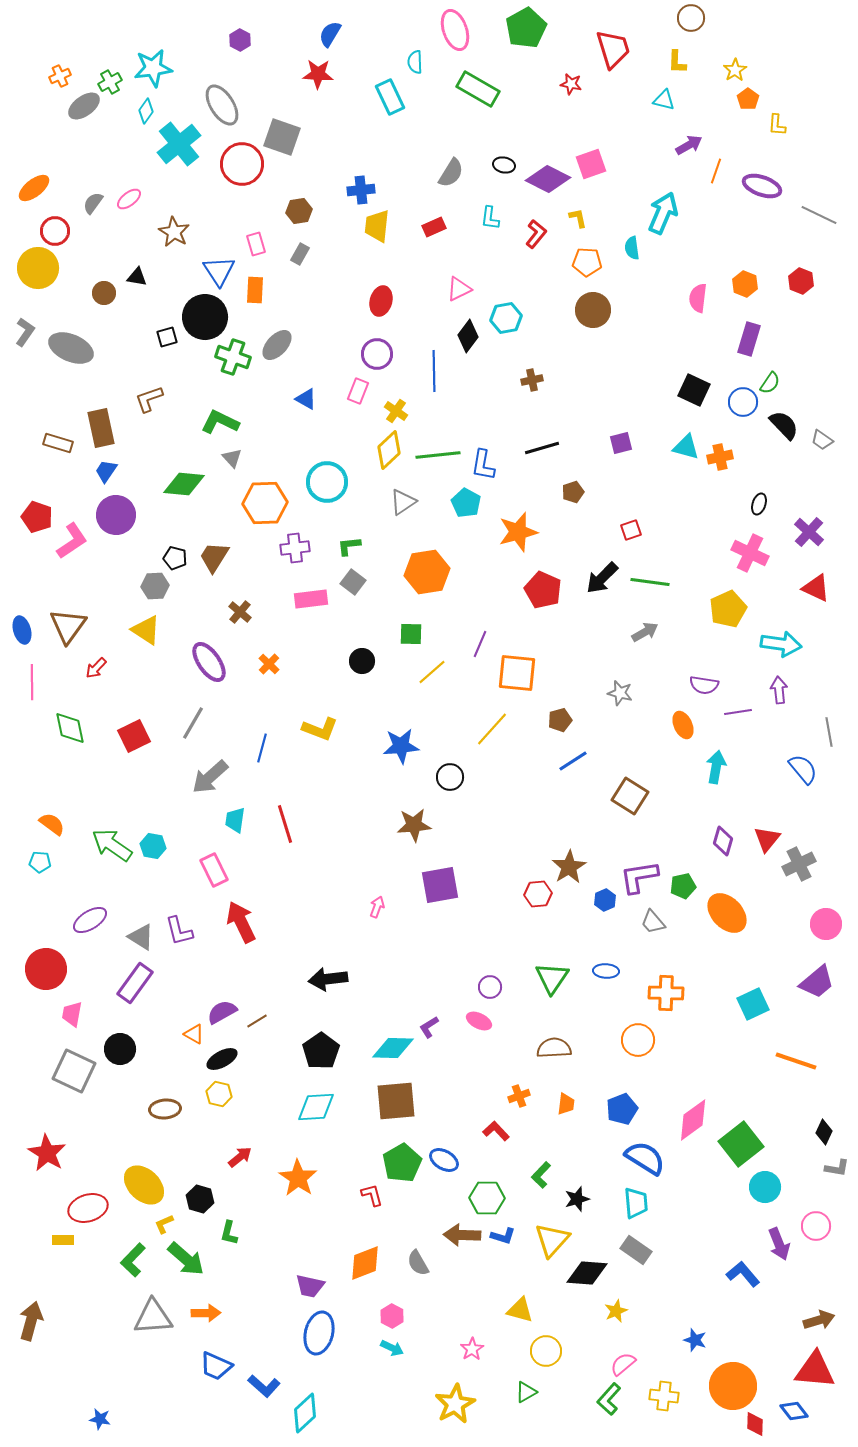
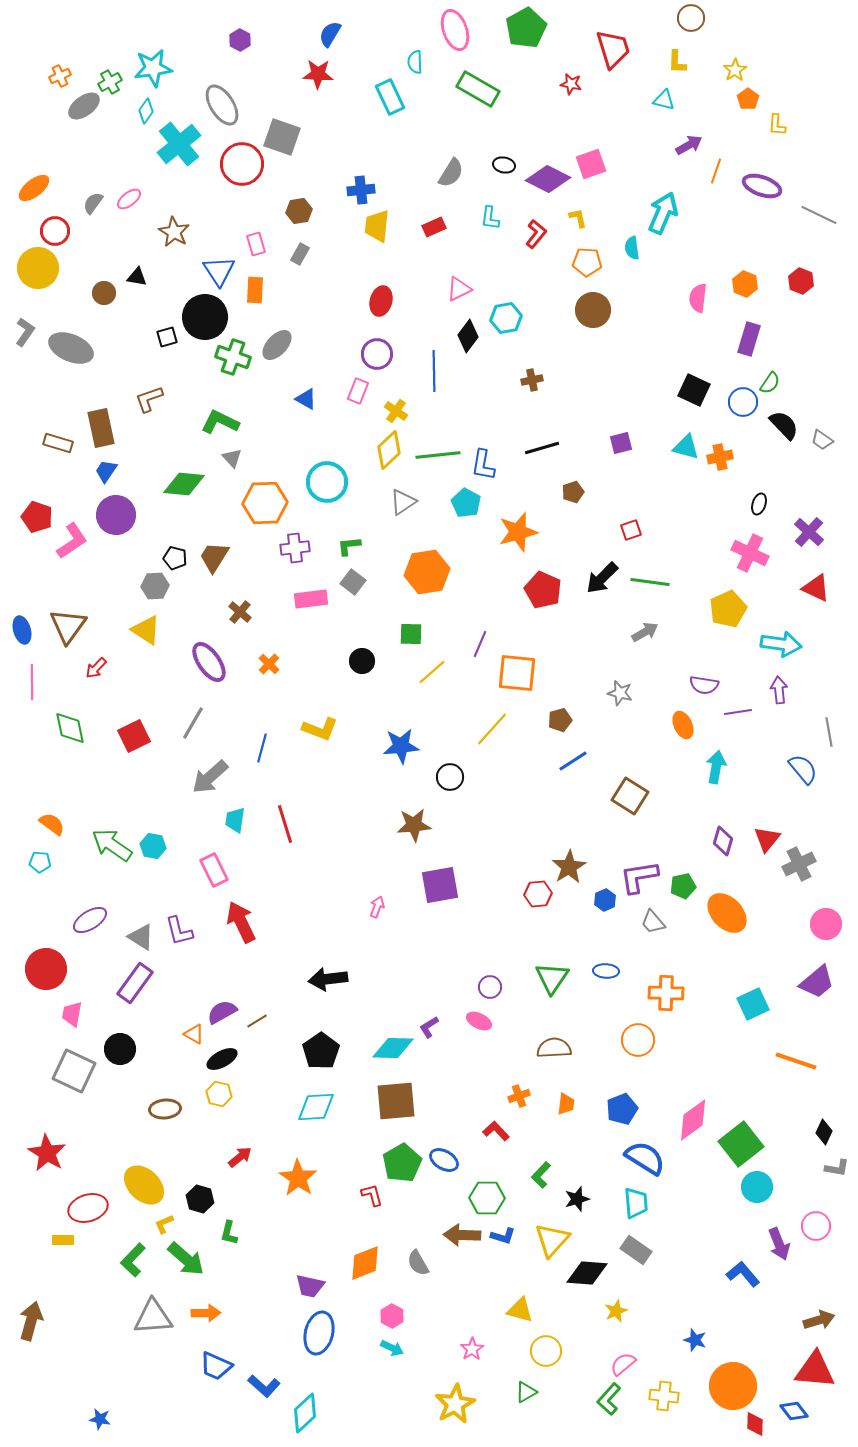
cyan circle at (765, 1187): moved 8 px left
